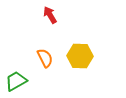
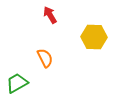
yellow hexagon: moved 14 px right, 19 px up
green trapezoid: moved 1 px right, 2 px down
